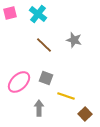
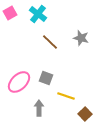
pink square: rotated 16 degrees counterclockwise
gray star: moved 7 px right, 2 px up
brown line: moved 6 px right, 3 px up
